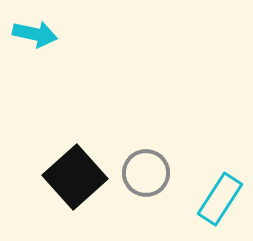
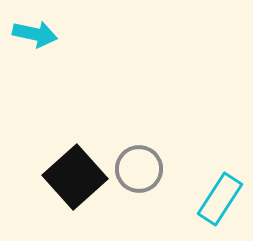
gray circle: moved 7 px left, 4 px up
